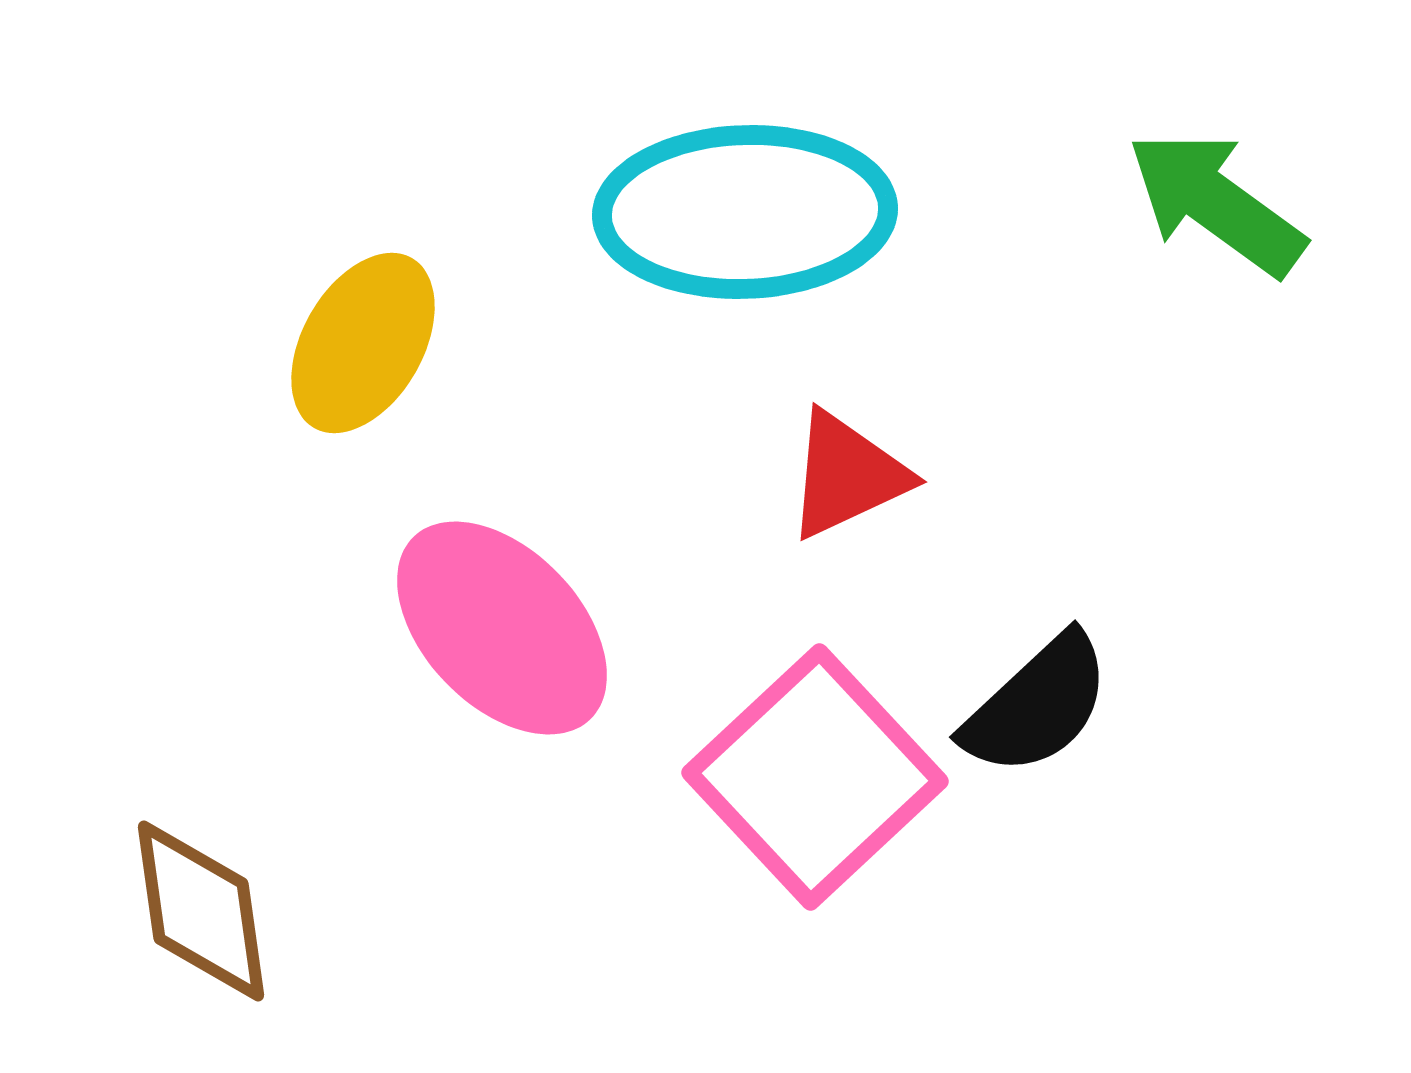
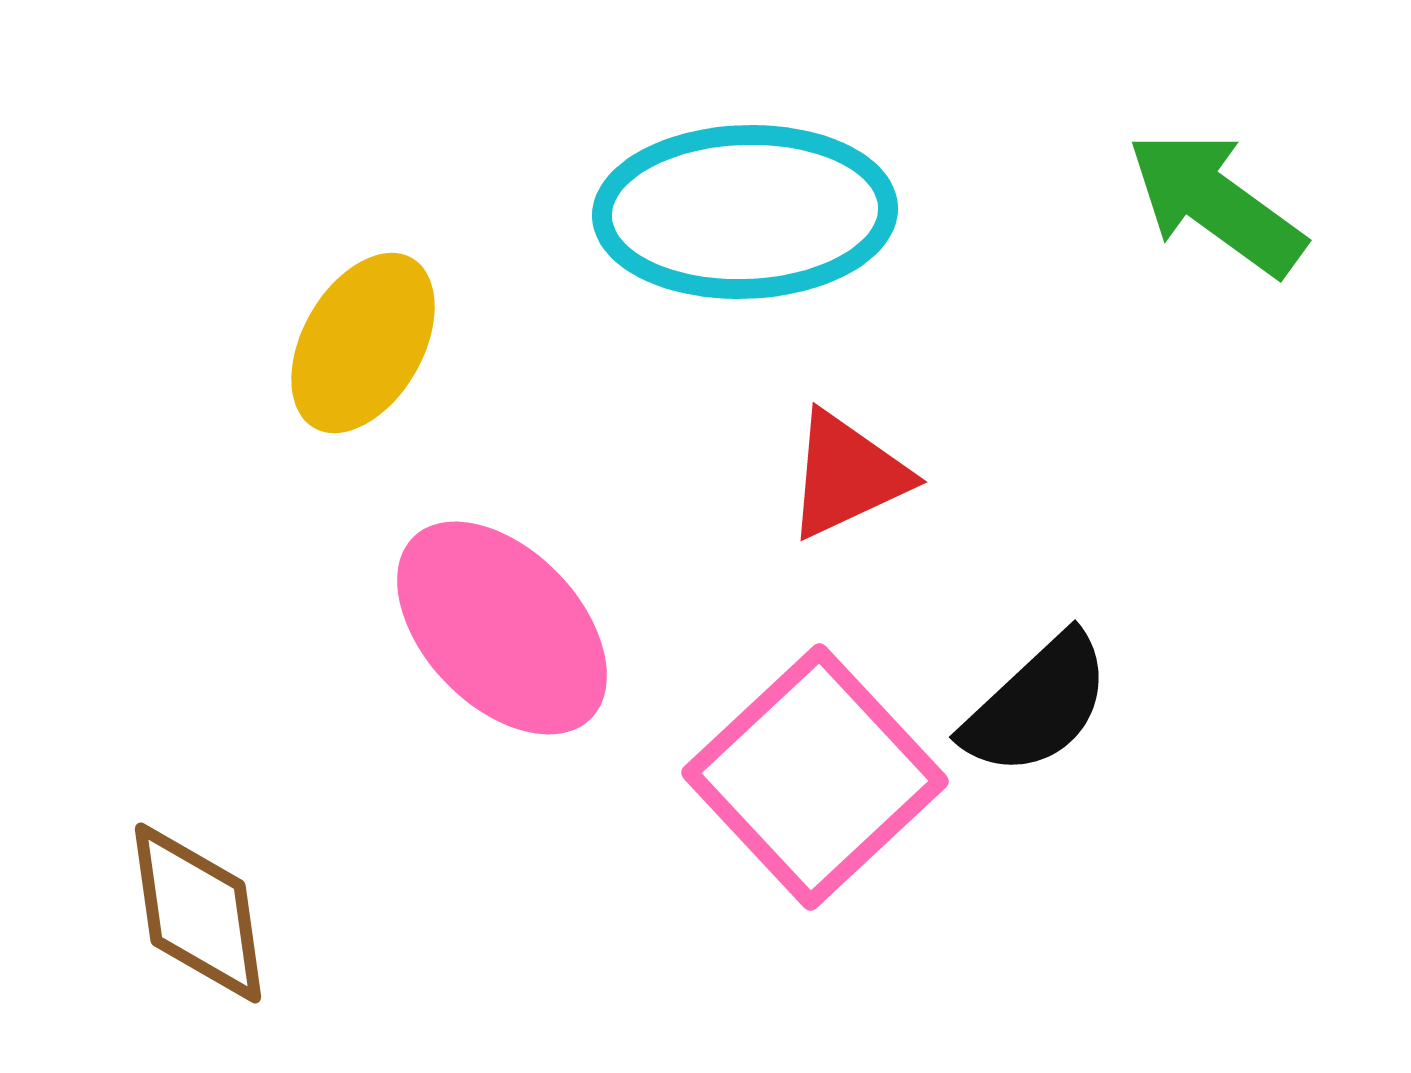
brown diamond: moved 3 px left, 2 px down
